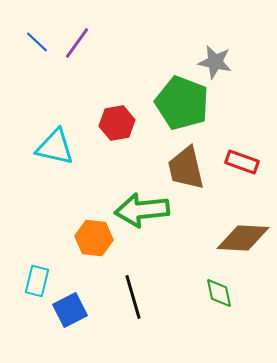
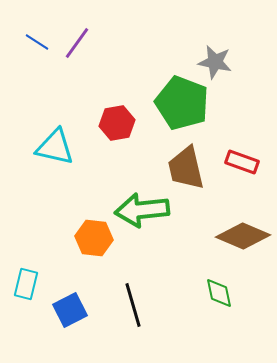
blue line: rotated 10 degrees counterclockwise
brown diamond: moved 2 px up; rotated 20 degrees clockwise
cyan rectangle: moved 11 px left, 3 px down
black line: moved 8 px down
